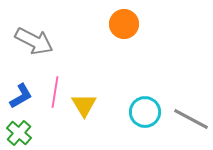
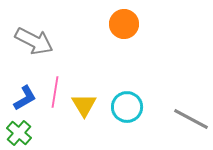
blue L-shape: moved 4 px right, 2 px down
cyan circle: moved 18 px left, 5 px up
